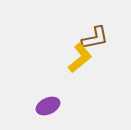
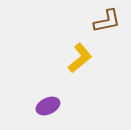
brown L-shape: moved 12 px right, 17 px up
